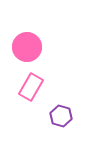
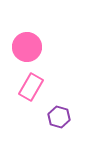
purple hexagon: moved 2 px left, 1 px down
